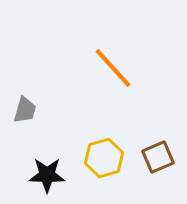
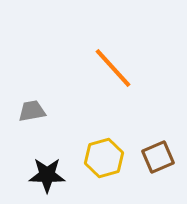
gray trapezoid: moved 7 px right, 1 px down; rotated 116 degrees counterclockwise
